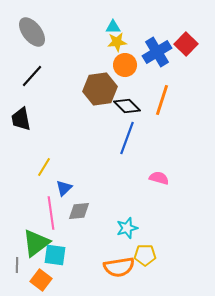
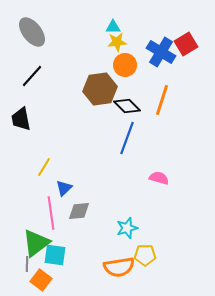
red square: rotated 15 degrees clockwise
blue cross: moved 4 px right; rotated 28 degrees counterclockwise
gray line: moved 10 px right, 1 px up
